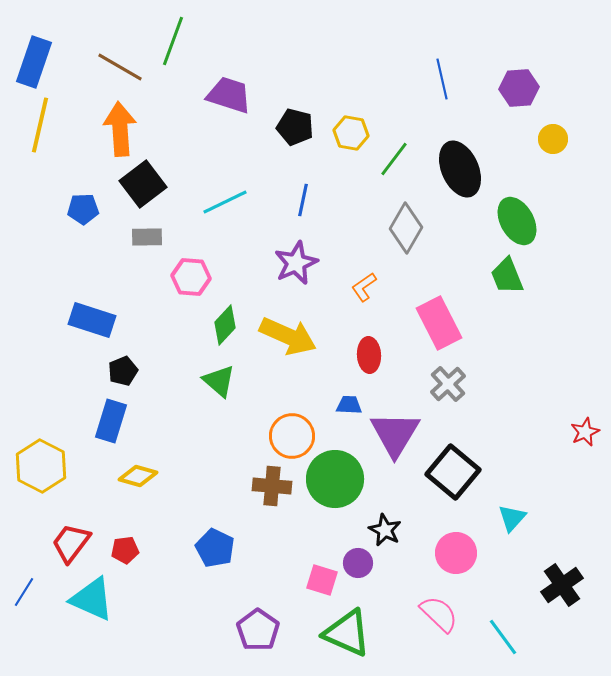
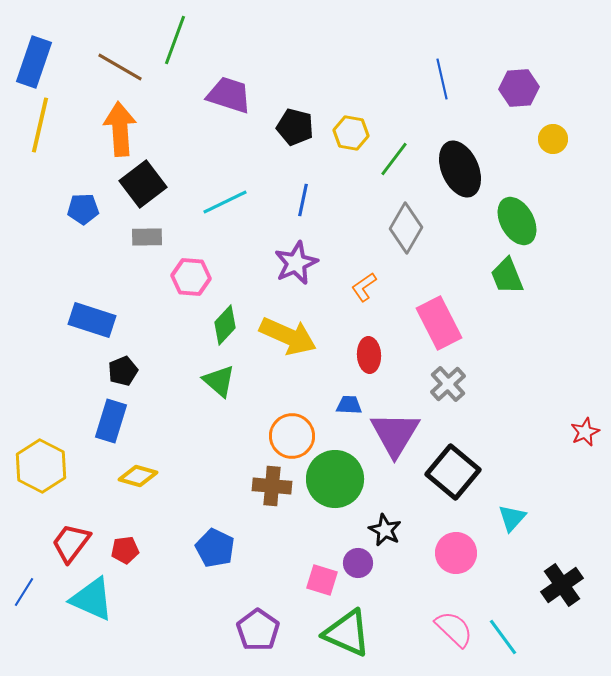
green line at (173, 41): moved 2 px right, 1 px up
pink semicircle at (439, 614): moved 15 px right, 15 px down
